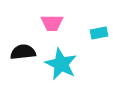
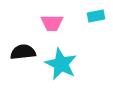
cyan rectangle: moved 3 px left, 17 px up
